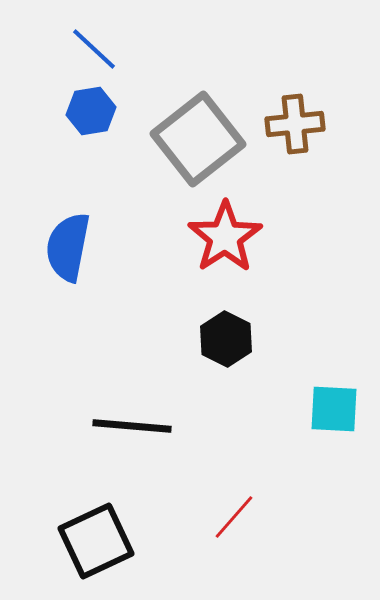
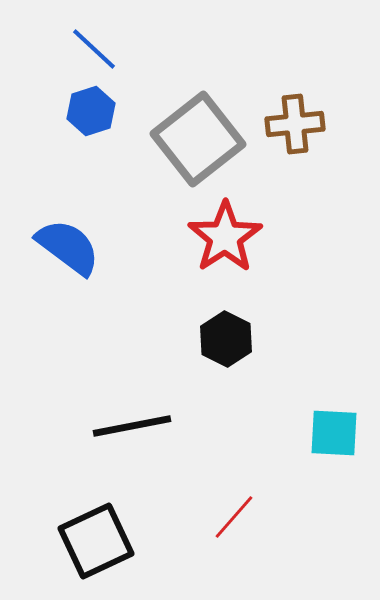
blue hexagon: rotated 9 degrees counterclockwise
blue semicircle: rotated 116 degrees clockwise
cyan square: moved 24 px down
black line: rotated 16 degrees counterclockwise
